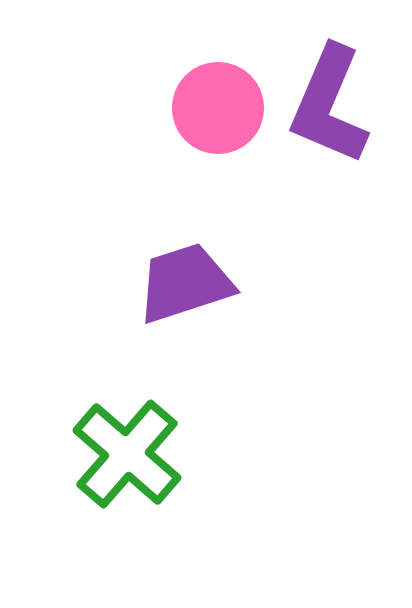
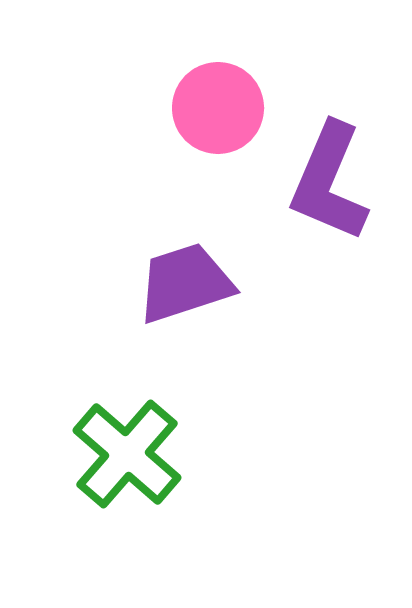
purple L-shape: moved 77 px down
